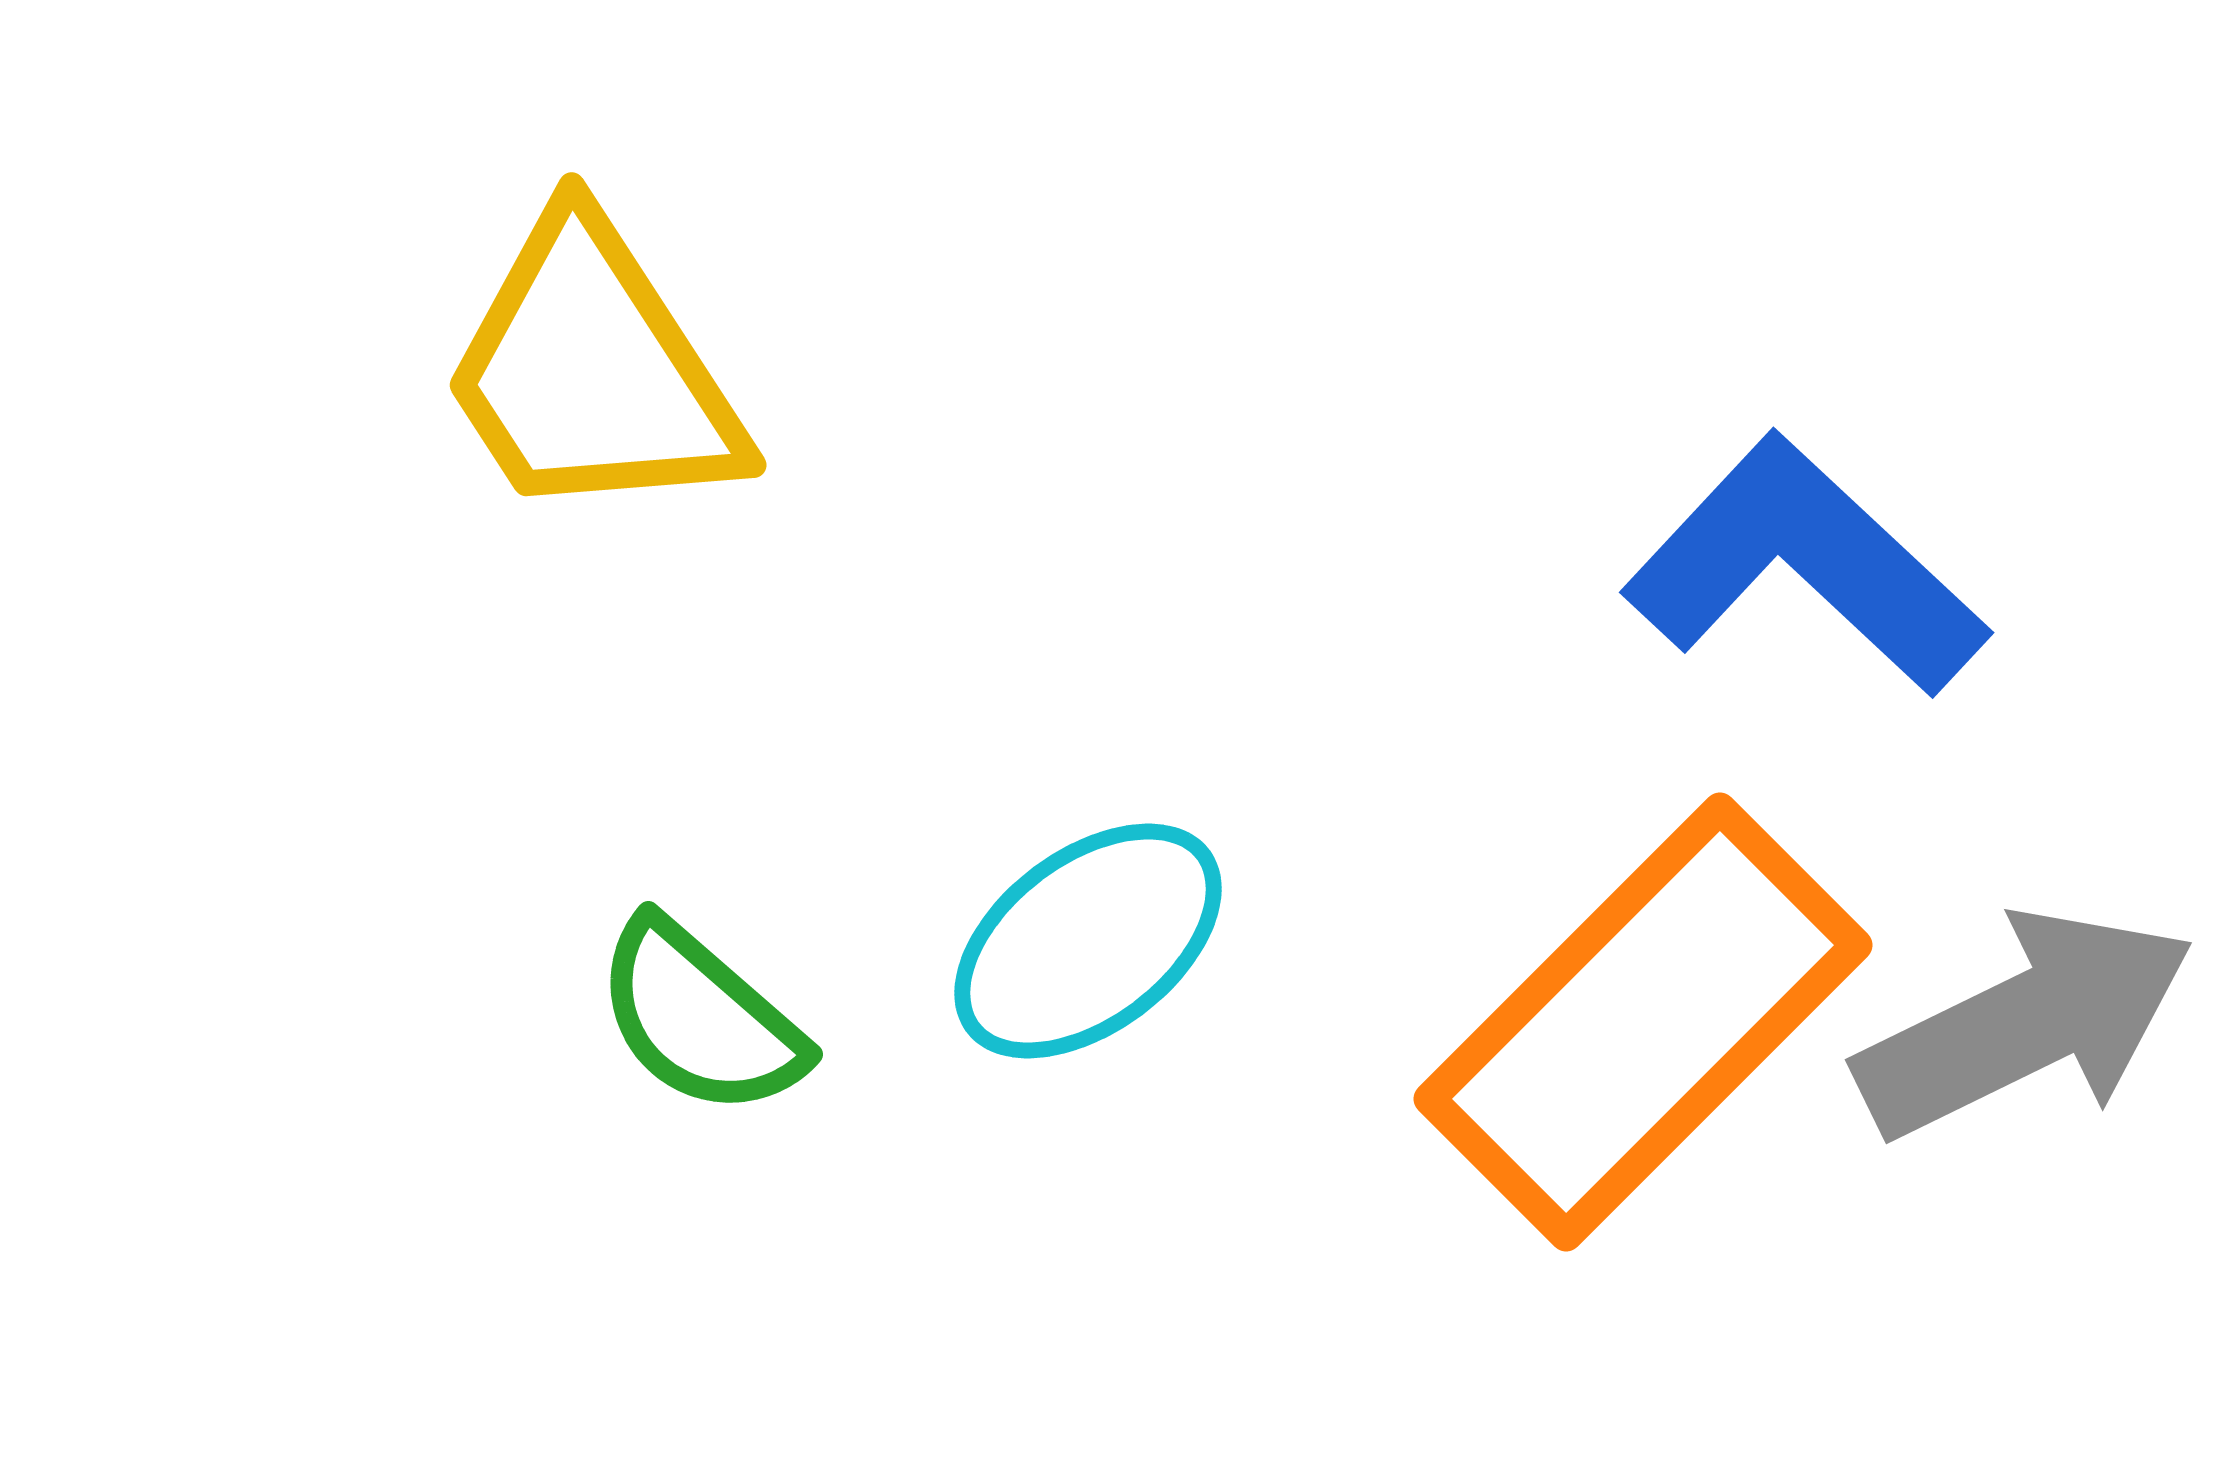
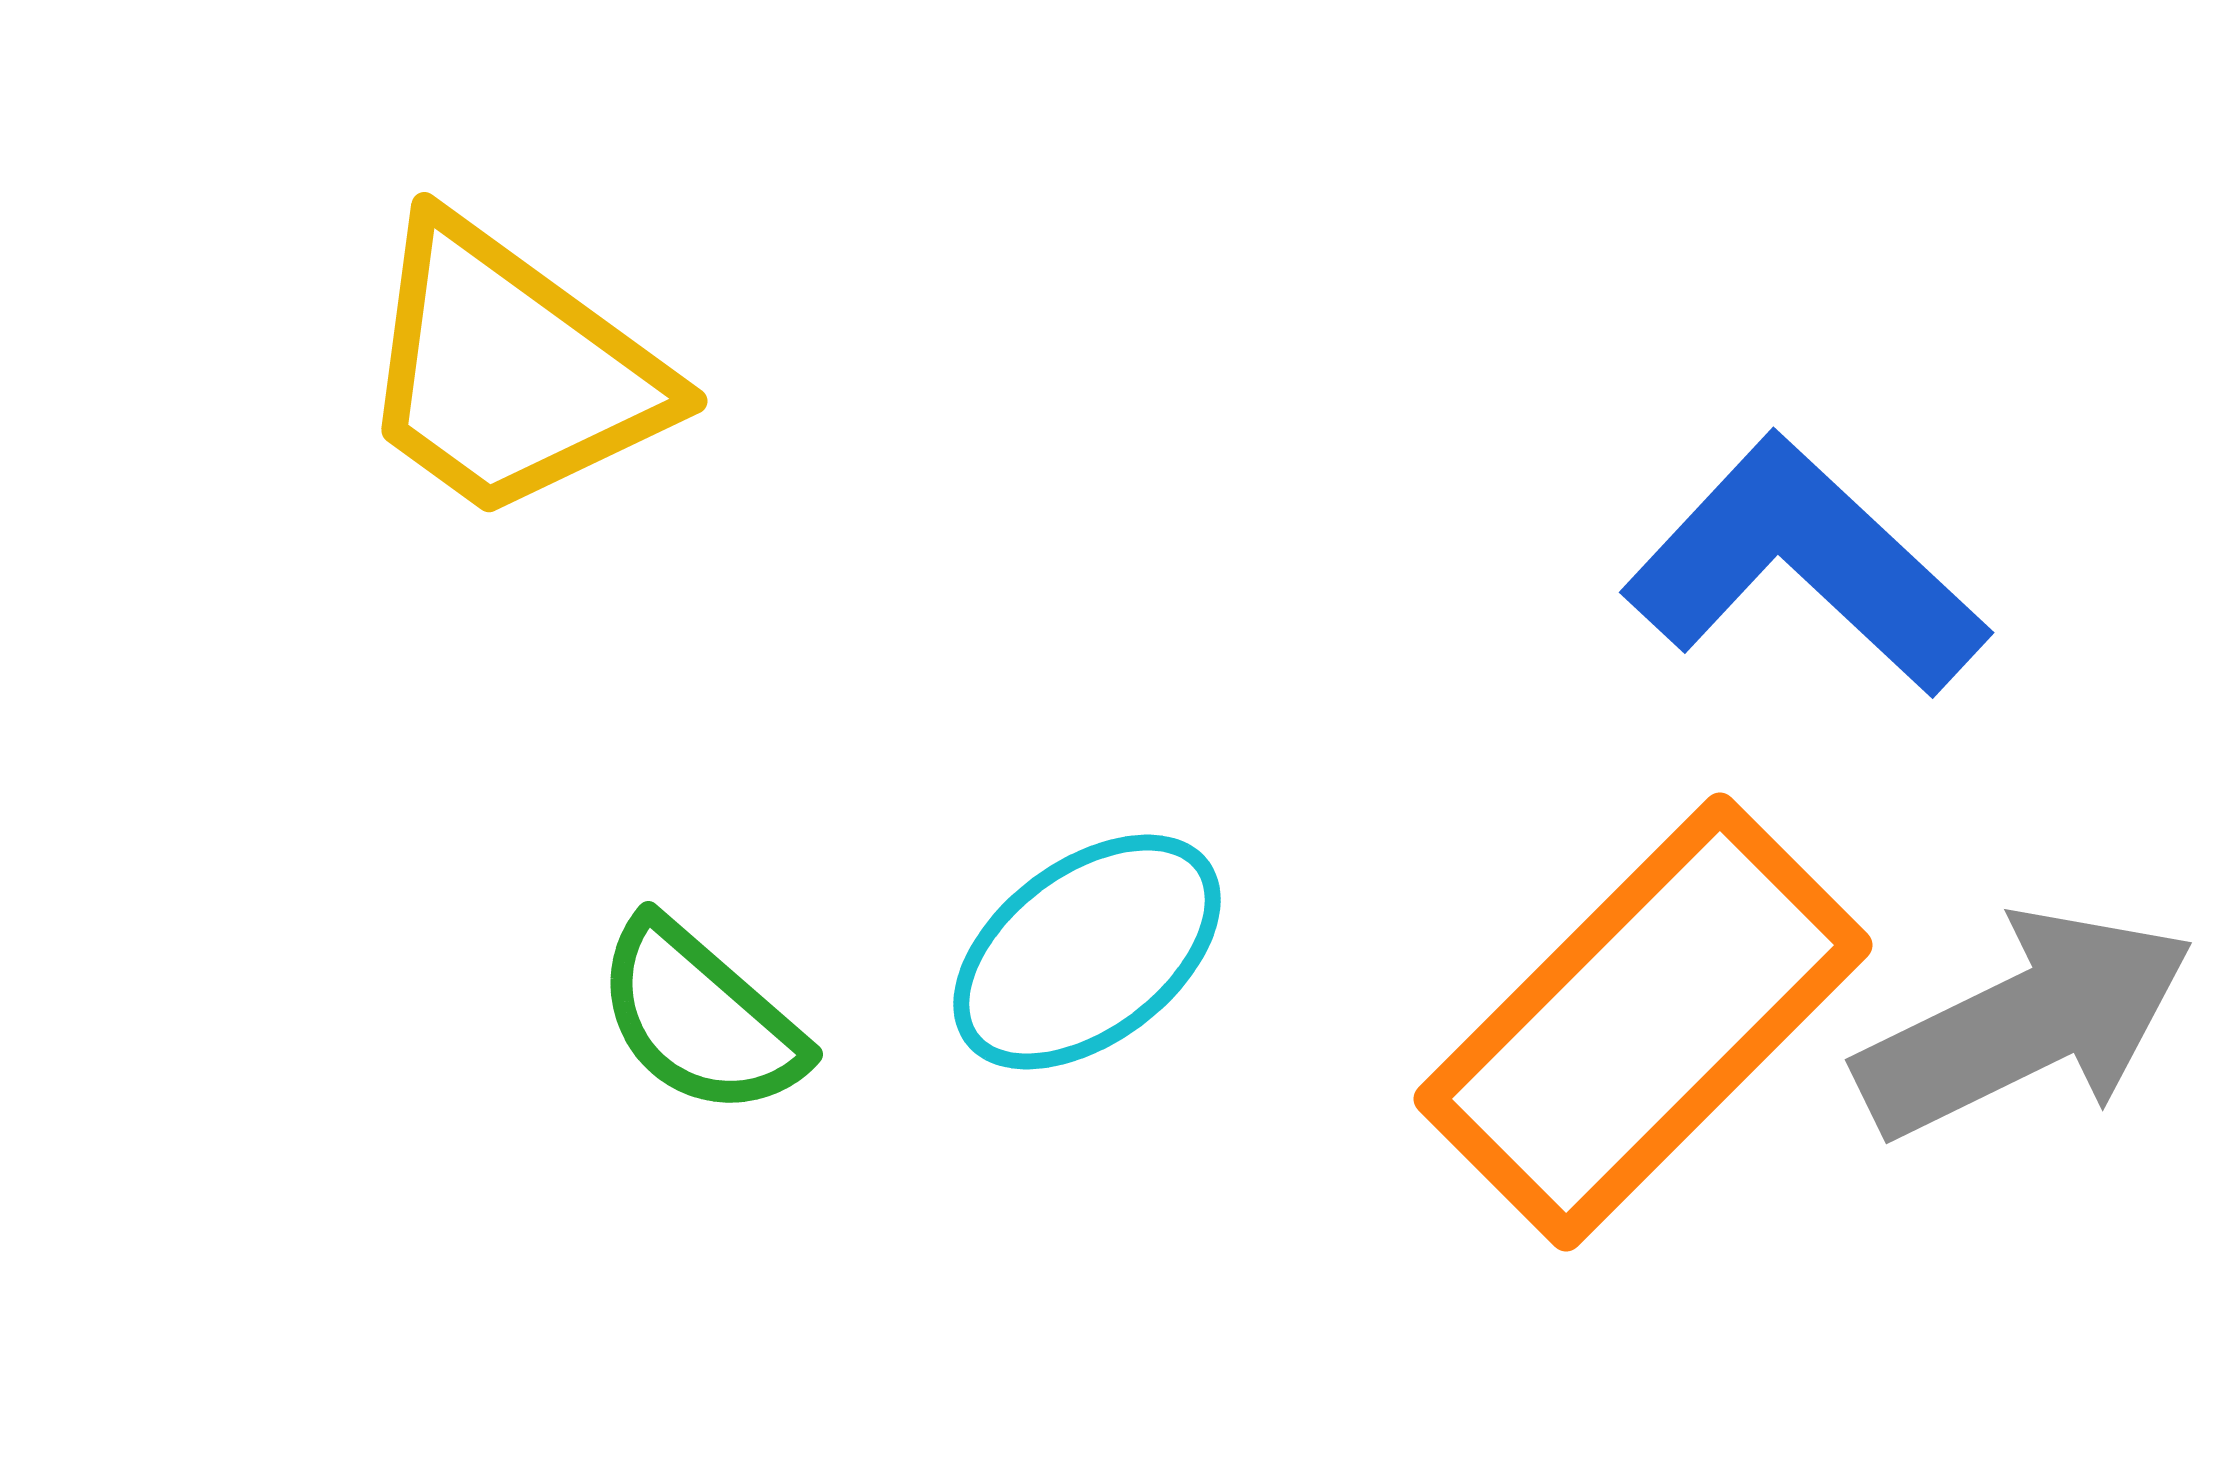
yellow trapezoid: moved 82 px left; rotated 21 degrees counterclockwise
cyan ellipse: moved 1 px left, 11 px down
